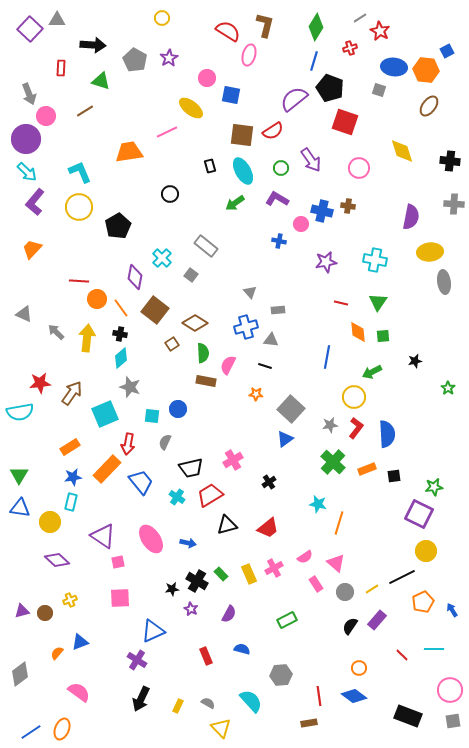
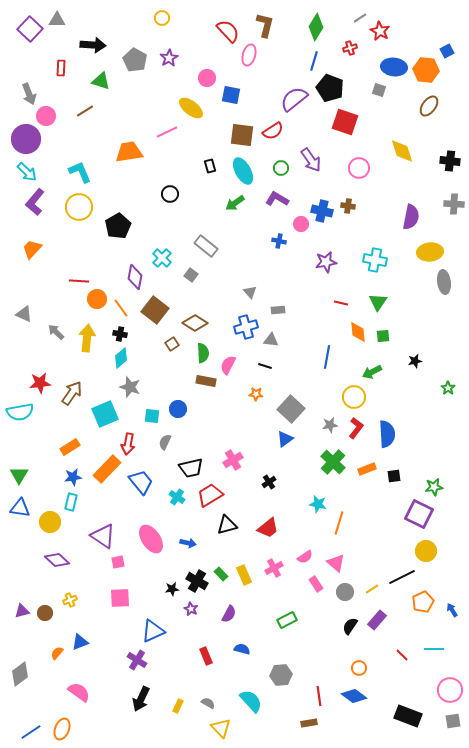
red semicircle at (228, 31): rotated 15 degrees clockwise
yellow rectangle at (249, 574): moved 5 px left, 1 px down
